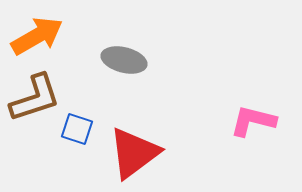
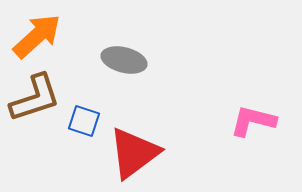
orange arrow: rotated 12 degrees counterclockwise
blue square: moved 7 px right, 8 px up
